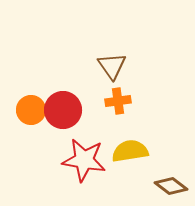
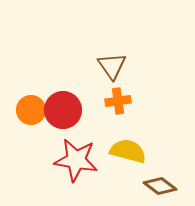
yellow semicircle: moved 2 px left; rotated 24 degrees clockwise
red star: moved 8 px left
brown diamond: moved 11 px left
